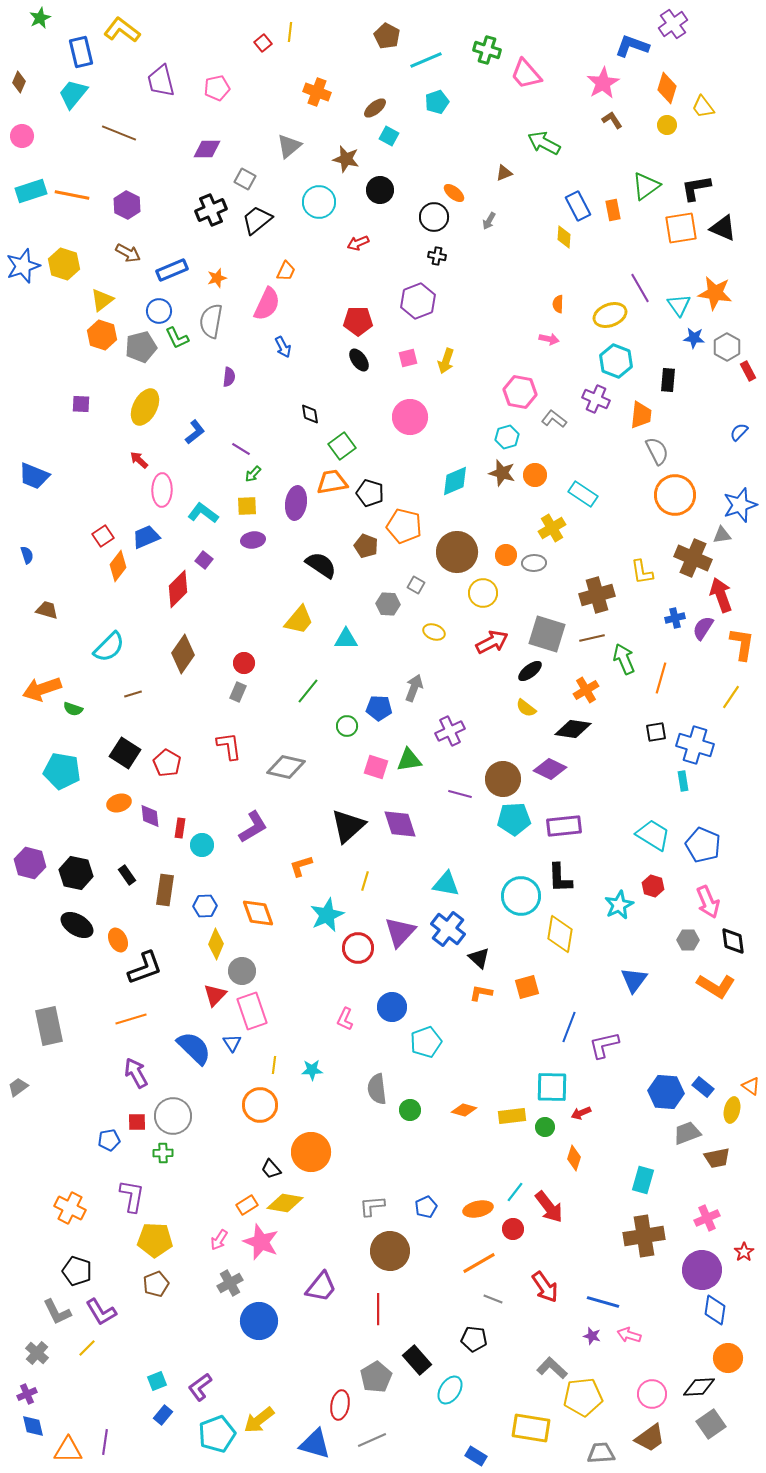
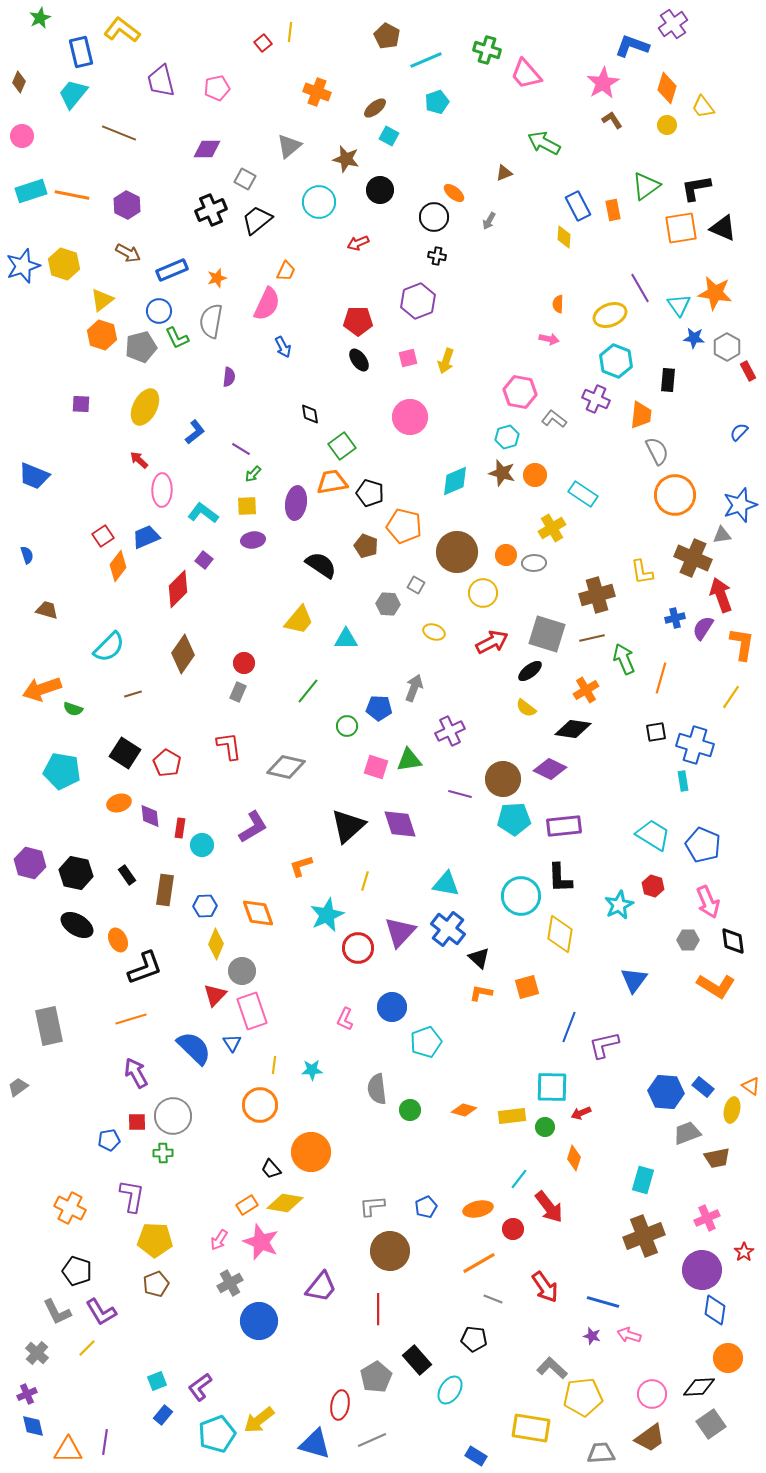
cyan line at (515, 1192): moved 4 px right, 13 px up
brown cross at (644, 1236): rotated 12 degrees counterclockwise
